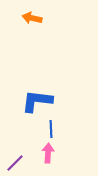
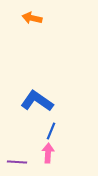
blue L-shape: rotated 28 degrees clockwise
blue line: moved 2 px down; rotated 24 degrees clockwise
purple line: moved 2 px right, 1 px up; rotated 48 degrees clockwise
